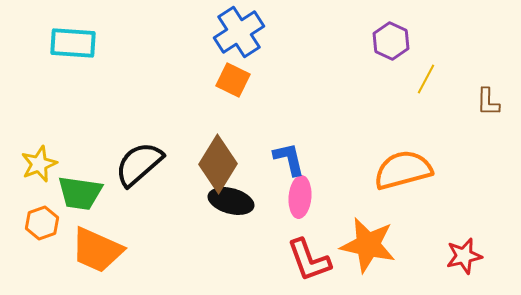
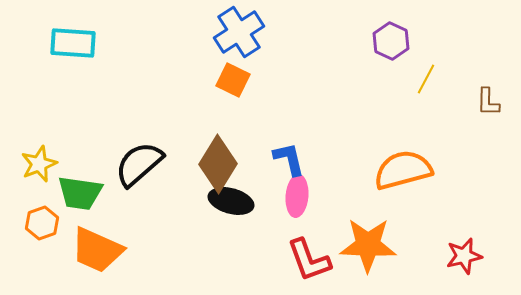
pink ellipse: moved 3 px left, 1 px up
orange star: rotated 10 degrees counterclockwise
